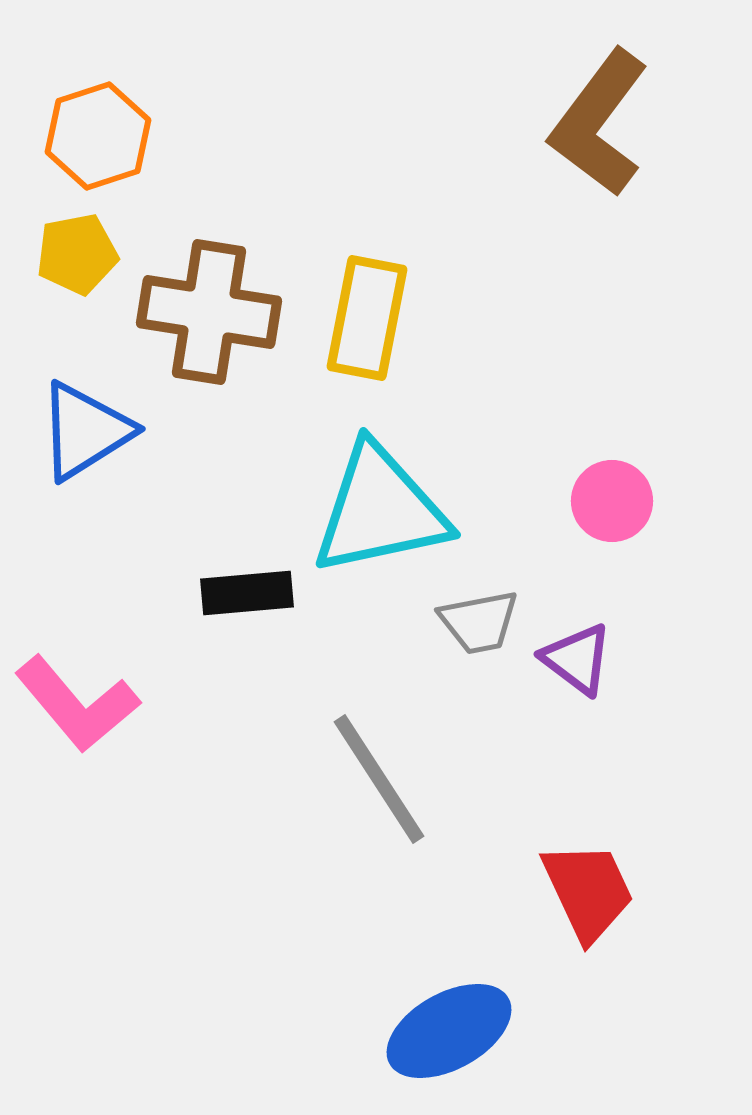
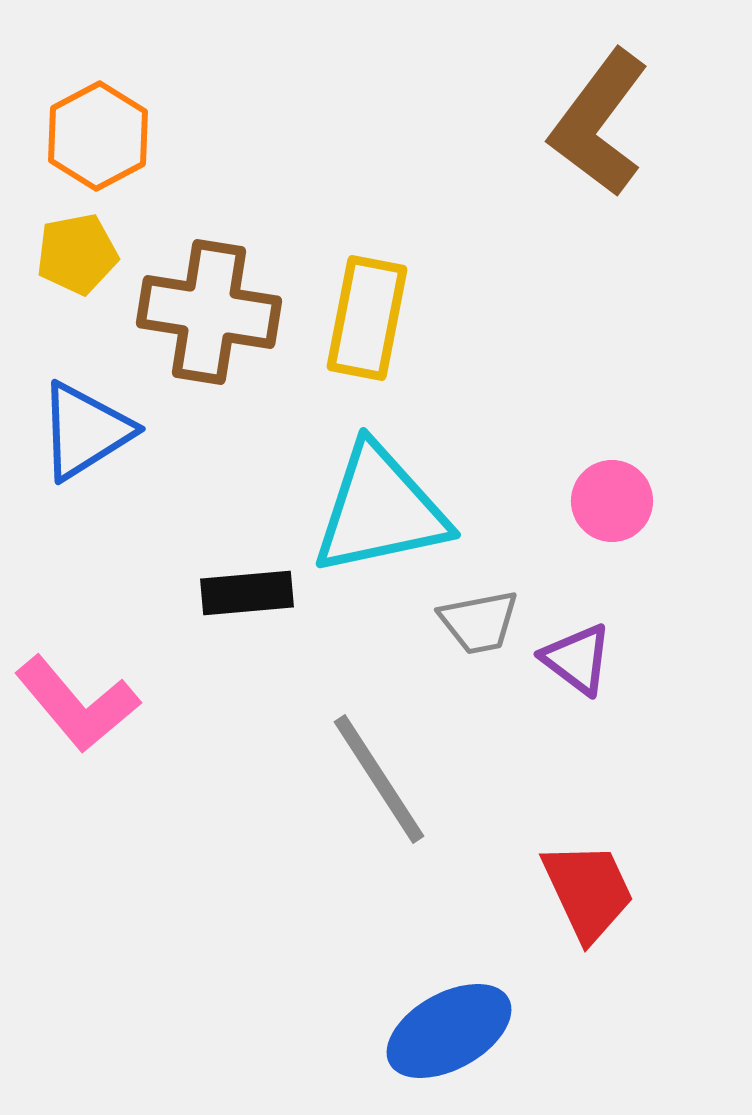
orange hexagon: rotated 10 degrees counterclockwise
